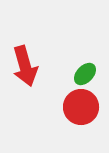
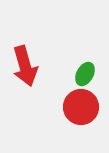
green ellipse: rotated 15 degrees counterclockwise
